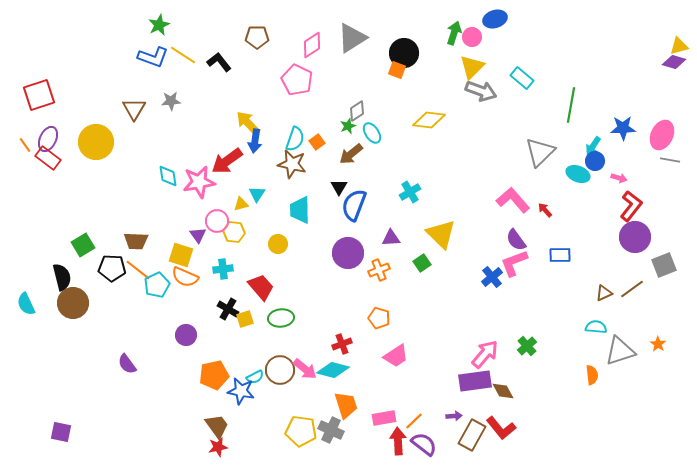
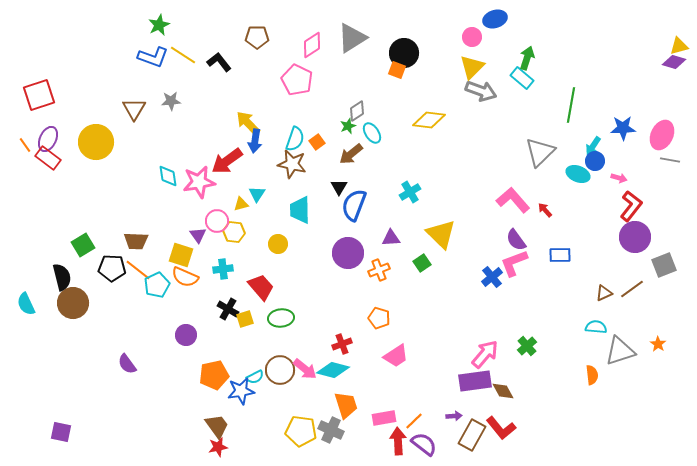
green arrow at (454, 33): moved 73 px right, 25 px down
blue star at (241, 391): rotated 20 degrees counterclockwise
